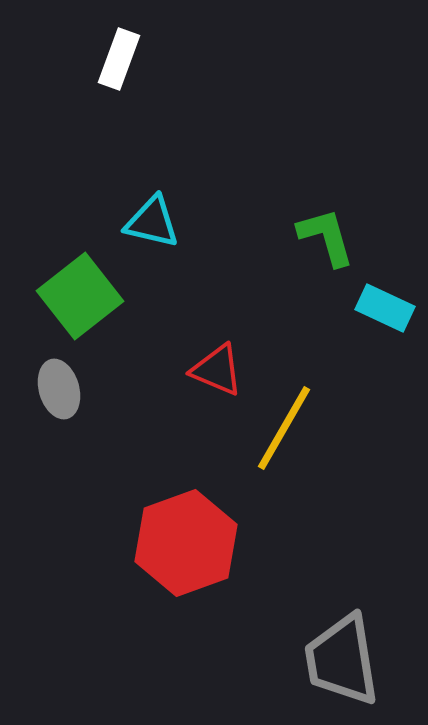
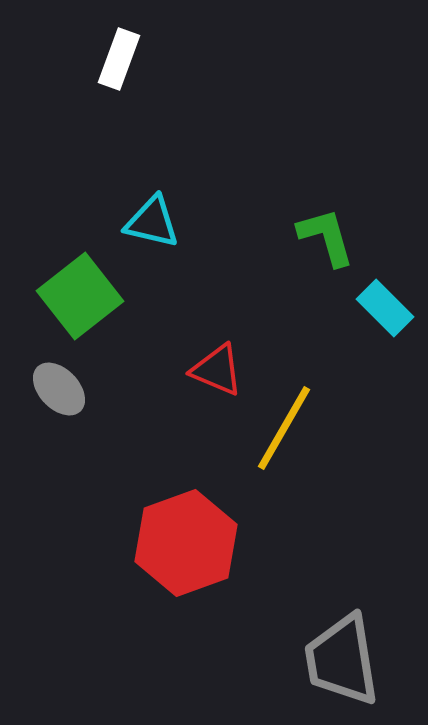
cyan rectangle: rotated 20 degrees clockwise
gray ellipse: rotated 28 degrees counterclockwise
